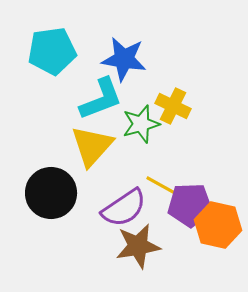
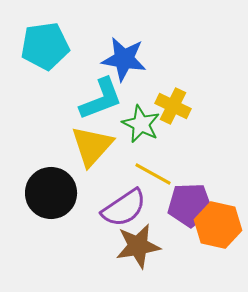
cyan pentagon: moved 7 px left, 5 px up
green star: rotated 30 degrees counterclockwise
yellow line: moved 11 px left, 13 px up
